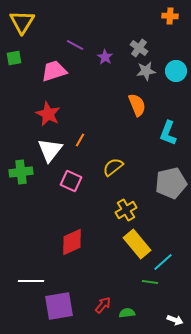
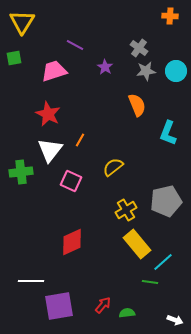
purple star: moved 10 px down
gray pentagon: moved 5 px left, 18 px down
